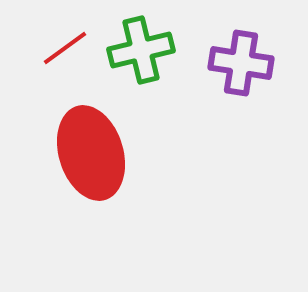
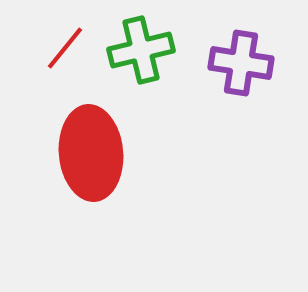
red line: rotated 15 degrees counterclockwise
red ellipse: rotated 12 degrees clockwise
